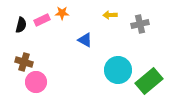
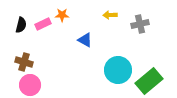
orange star: moved 2 px down
pink rectangle: moved 1 px right, 4 px down
pink circle: moved 6 px left, 3 px down
